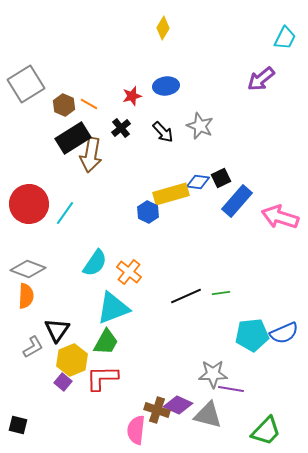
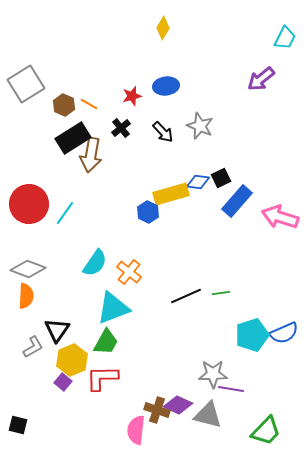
cyan pentagon at (252, 335): rotated 12 degrees counterclockwise
